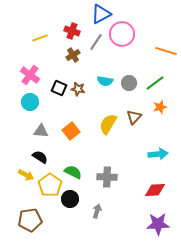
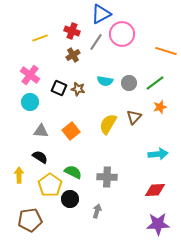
yellow arrow: moved 7 px left; rotated 119 degrees counterclockwise
